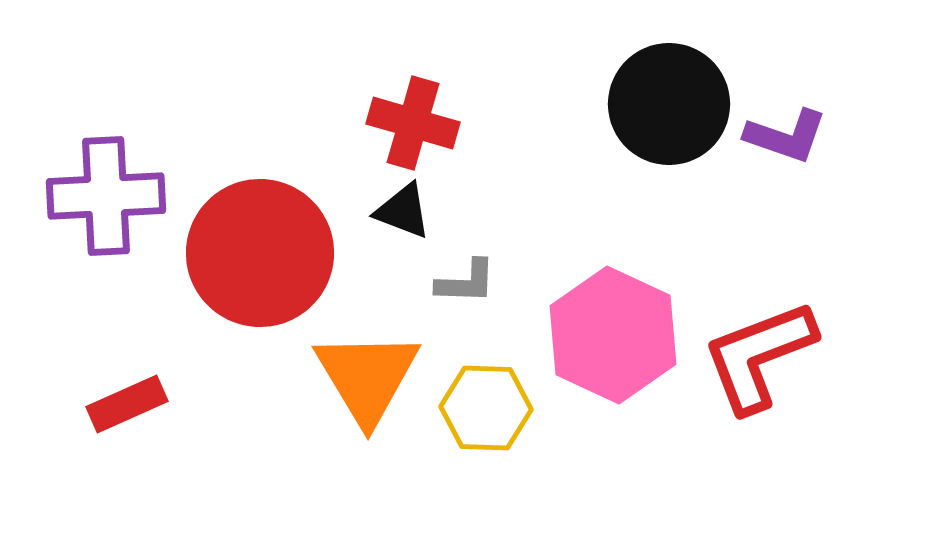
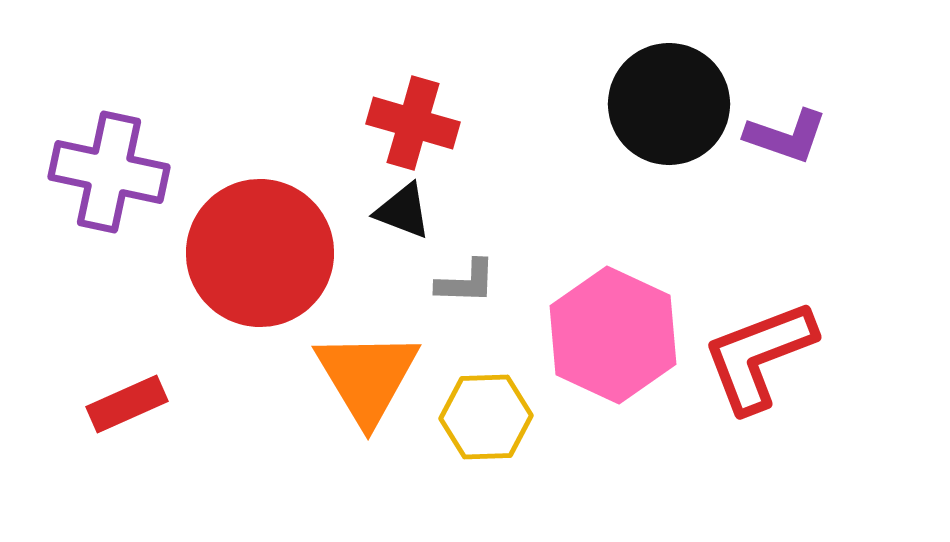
purple cross: moved 3 px right, 24 px up; rotated 15 degrees clockwise
yellow hexagon: moved 9 px down; rotated 4 degrees counterclockwise
